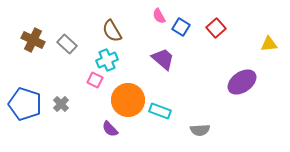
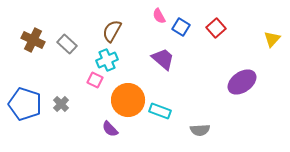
brown semicircle: rotated 60 degrees clockwise
yellow triangle: moved 3 px right, 5 px up; rotated 42 degrees counterclockwise
